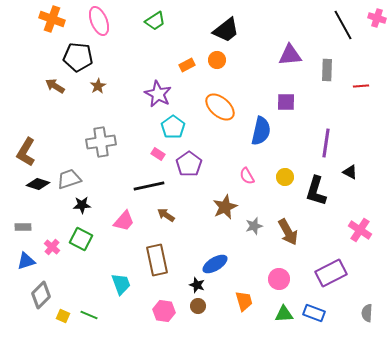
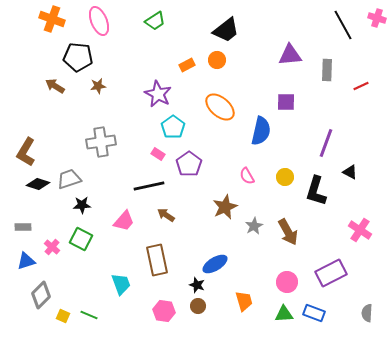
brown star at (98, 86): rotated 21 degrees clockwise
red line at (361, 86): rotated 21 degrees counterclockwise
purple line at (326, 143): rotated 12 degrees clockwise
gray star at (254, 226): rotated 12 degrees counterclockwise
pink circle at (279, 279): moved 8 px right, 3 px down
